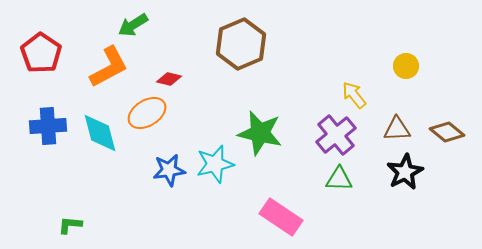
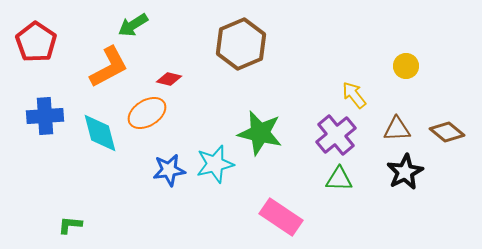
red pentagon: moved 5 px left, 11 px up
blue cross: moved 3 px left, 10 px up
